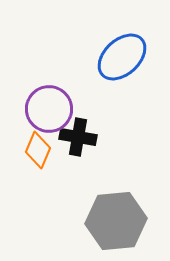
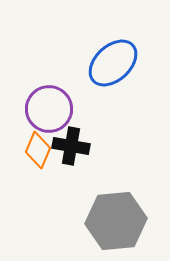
blue ellipse: moved 9 px left, 6 px down
black cross: moved 7 px left, 9 px down
